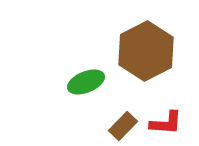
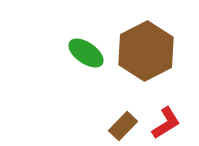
green ellipse: moved 29 px up; rotated 57 degrees clockwise
red L-shape: rotated 36 degrees counterclockwise
